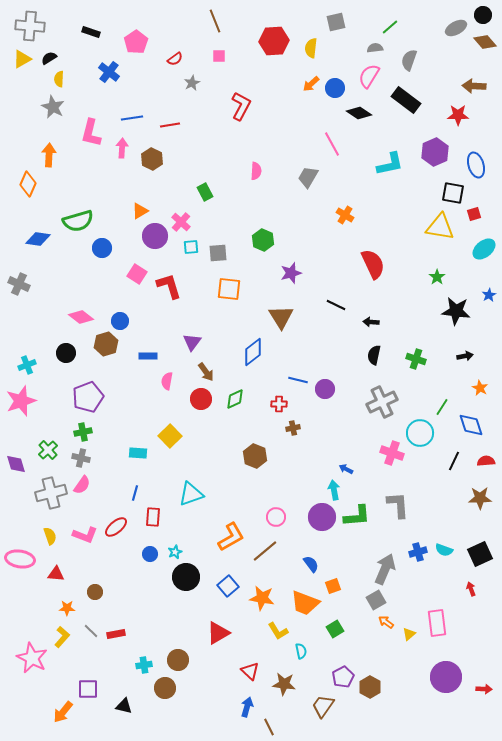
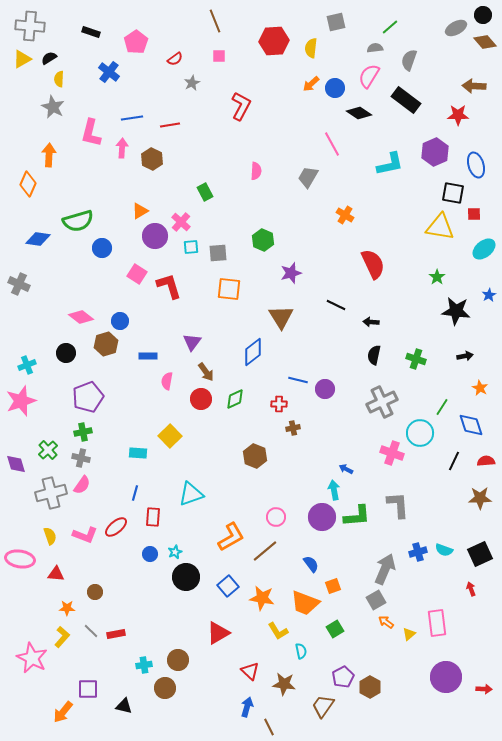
red square at (474, 214): rotated 16 degrees clockwise
